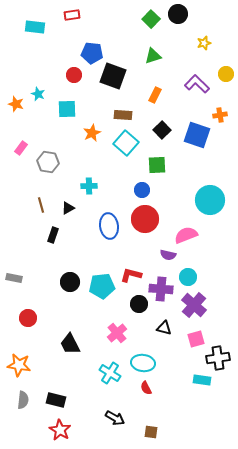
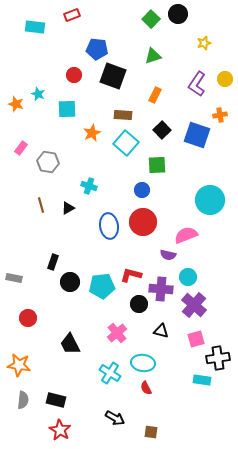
red rectangle at (72, 15): rotated 14 degrees counterclockwise
blue pentagon at (92, 53): moved 5 px right, 4 px up
yellow circle at (226, 74): moved 1 px left, 5 px down
purple L-shape at (197, 84): rotated 100 degrees counterclockwise
cyan cross at (89, 186): rotated 21 degrees clockwise
red circle at (145, 219): moved 2 px left, 3 px down
black rectangle at (53, 235): moved 27 px down
black triangle at (164, 328): moved 3 px left, 3 px down
